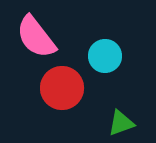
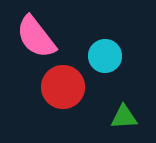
red circle: moved 1 px right, 1 px up
green triangle: moved 3 px right, 6 px up; rotated 16 degrees clockwise
